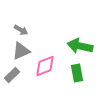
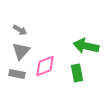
gray arrow: moved 1 px left
green arrow: moved 6 px right
gray triangle: rotated 24 degrees counterclockwise
gray rectangle: moved 5 px right, 1 px up; rotated 56 degrees clockwise
